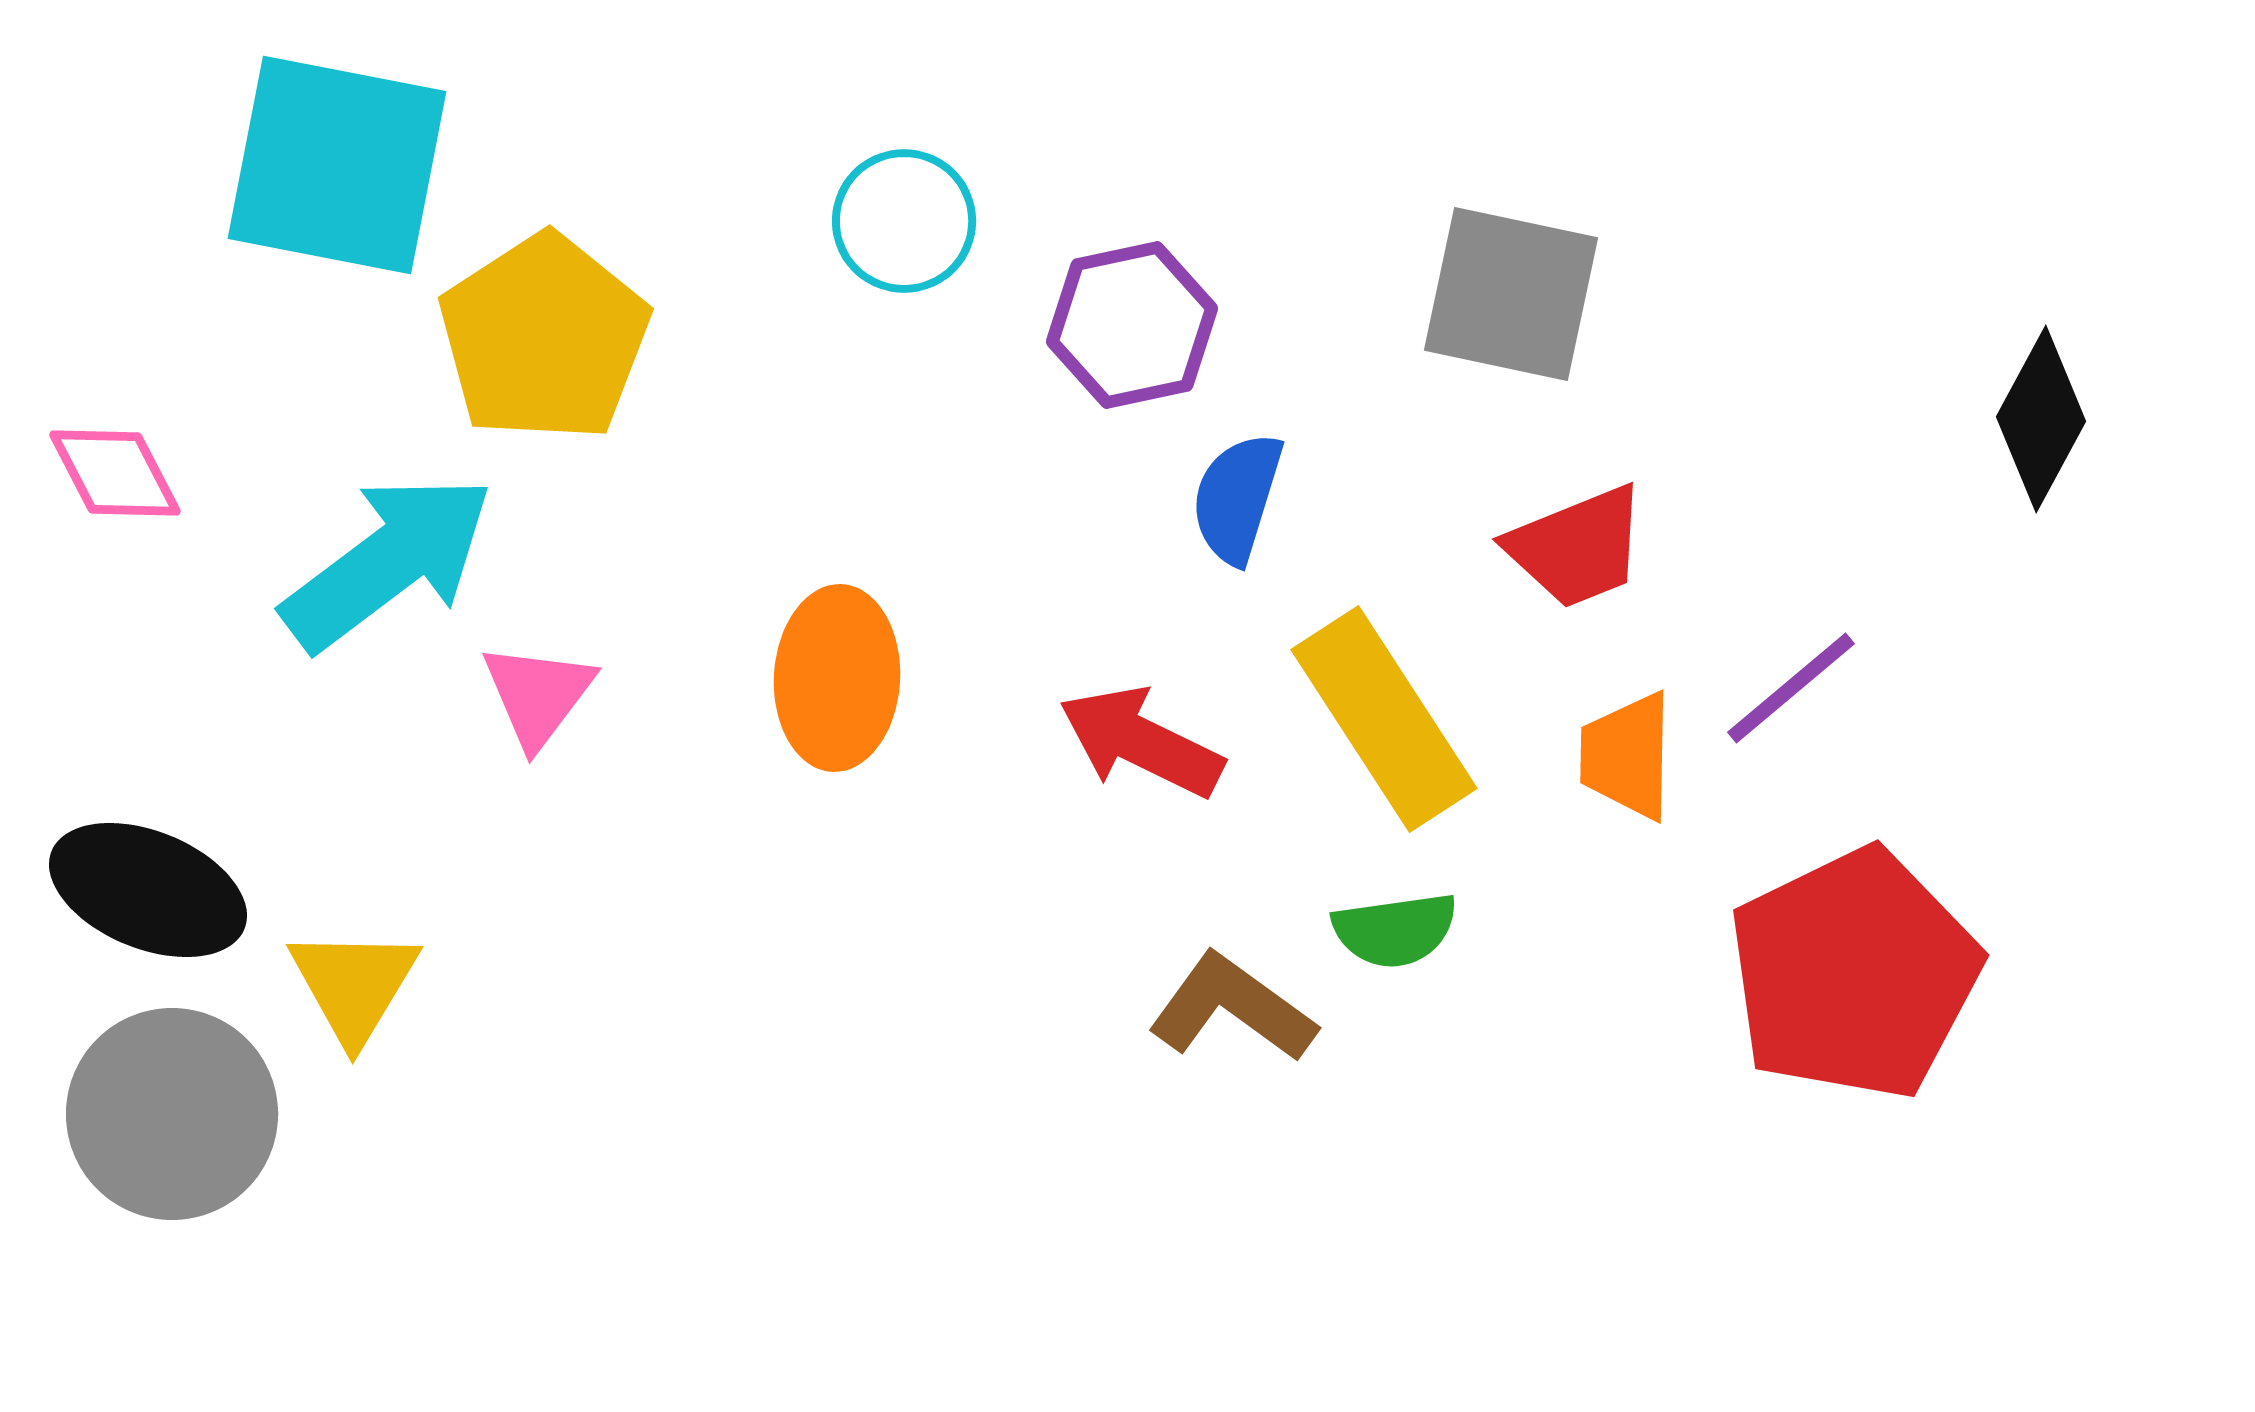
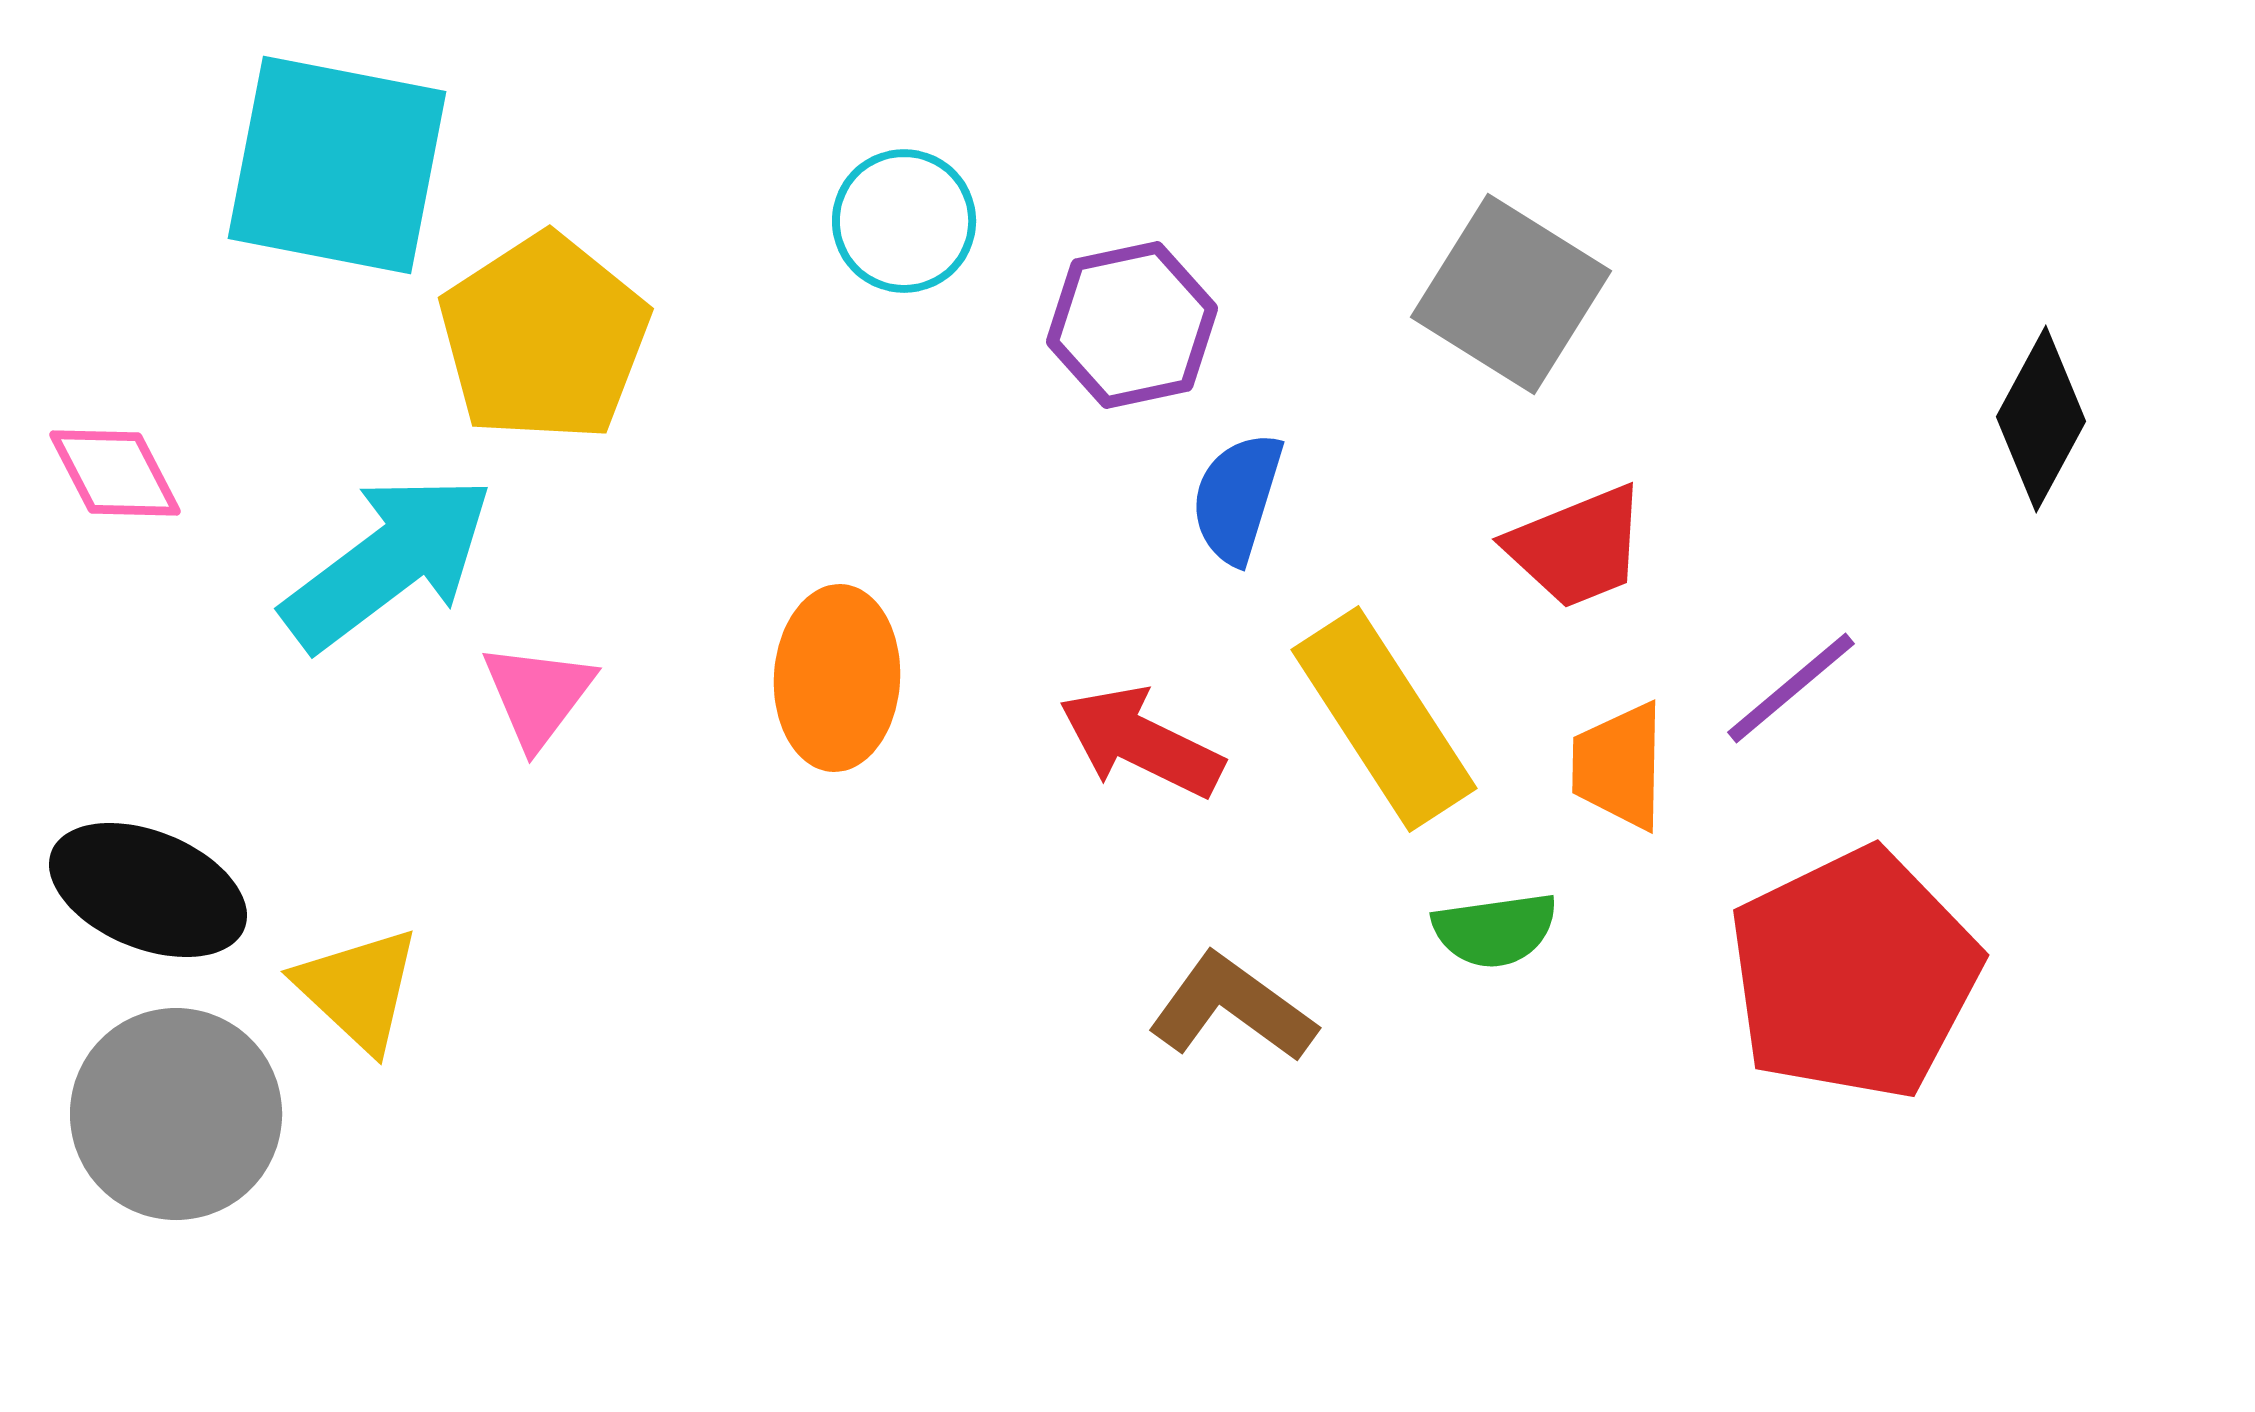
gray square: rotated 20 degrees clockwise
orange trapezoid: moved 8 px left, 10 px down
green semicircle: moved 100 px right
yellow triangle: moved 4 px right, 4 px down; rotated 18 degrees counterclockwise
gray circle: moved 4 px right
